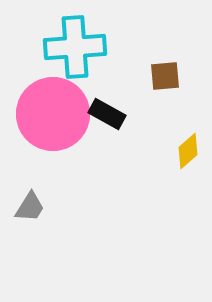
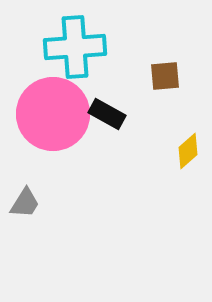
gray trapezoid: moved 5 px left, 4 px up
